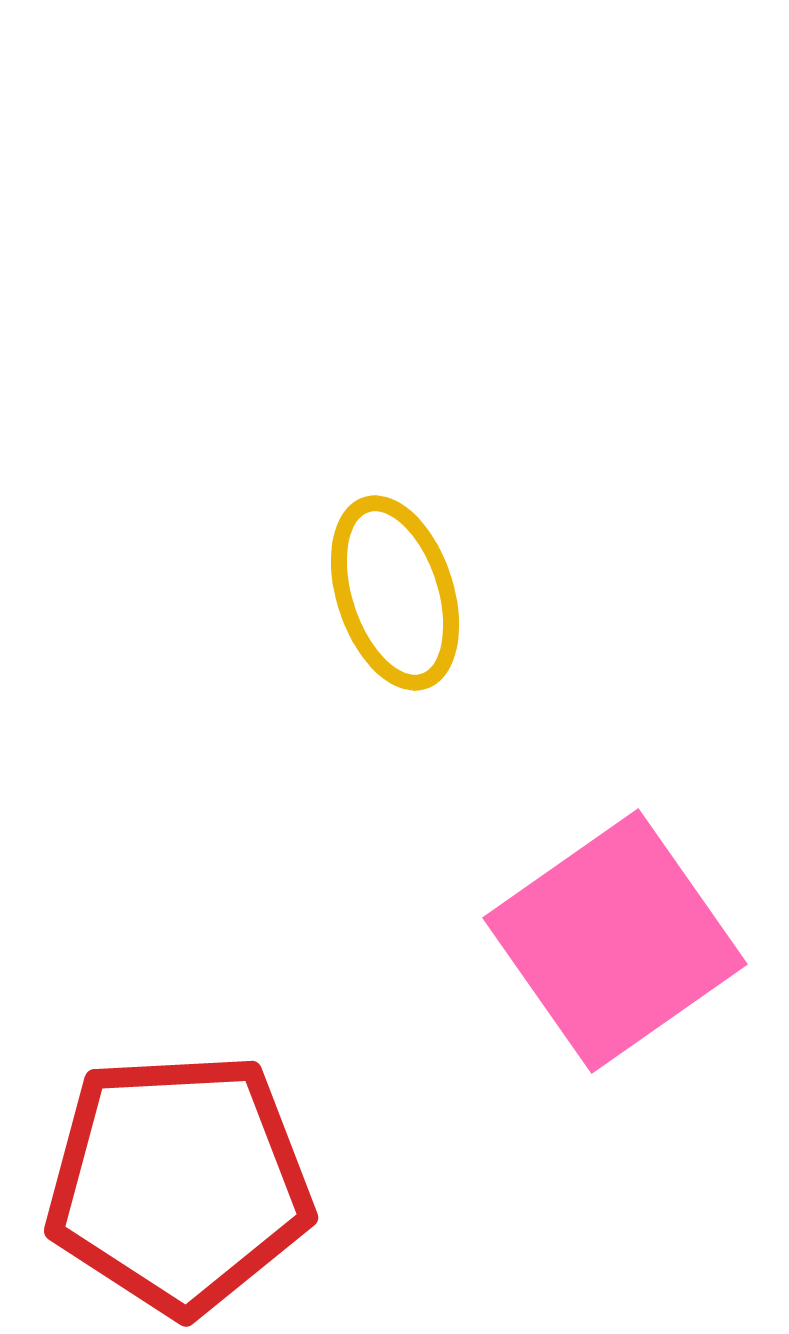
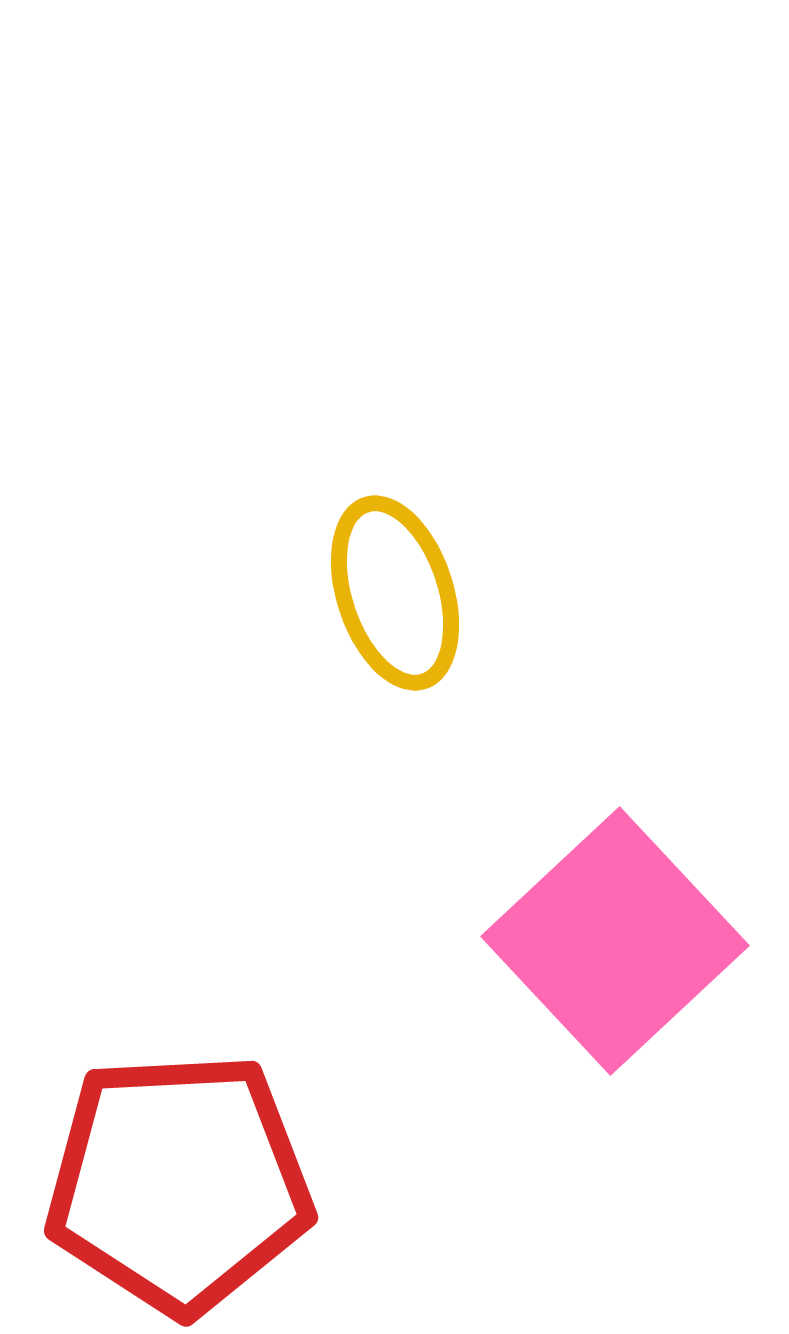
pink square: rotated 8 degrees counterclockwise
